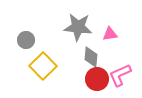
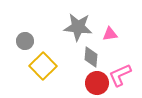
gray circle: moved 1 px left, 1 px down
red circle: moved 4 px down
